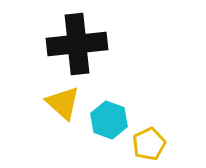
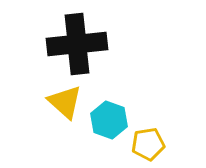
yellow triangle: moved 2 px right, 1 px up
yellow pentagon: moved 1 px left; rotated 16 degrees clockwise
